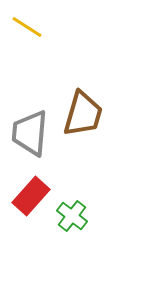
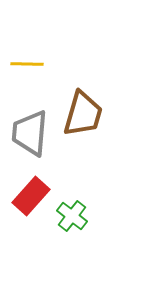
yellow line: moved 37 px down; rotated 32 degrees counterclockwise
